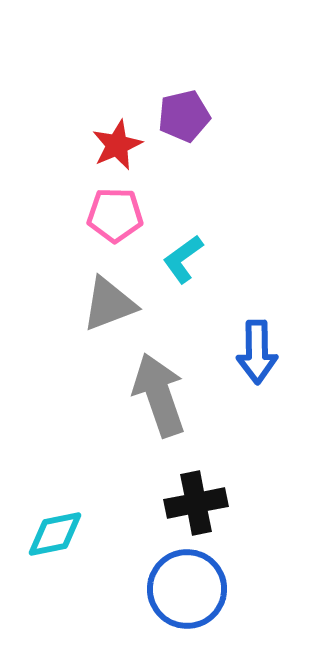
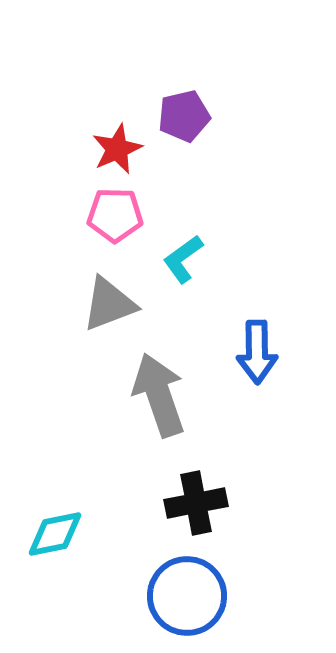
red star: moved 4 px down
blue circle: moved 7 px down
